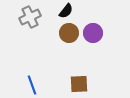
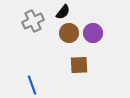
black semicircle: moved 3 px left, 1 px down
gray cross: moved 3 px right, 4 px down
brown square: moved 19 px up
